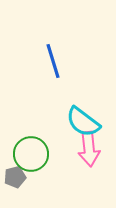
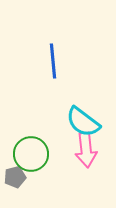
blue line: rotated 12 degrees clockwise
pink arrow: moved 3 px left, 1 px down
